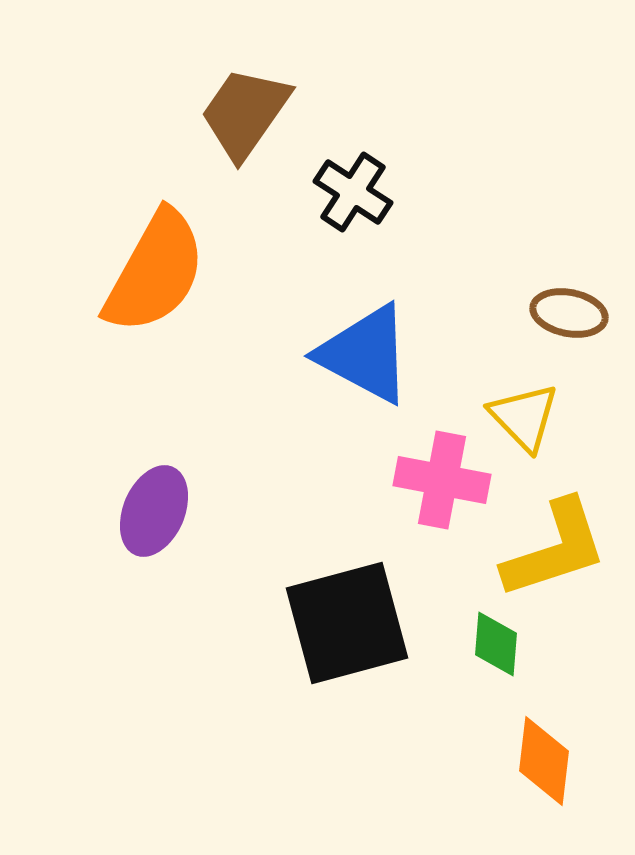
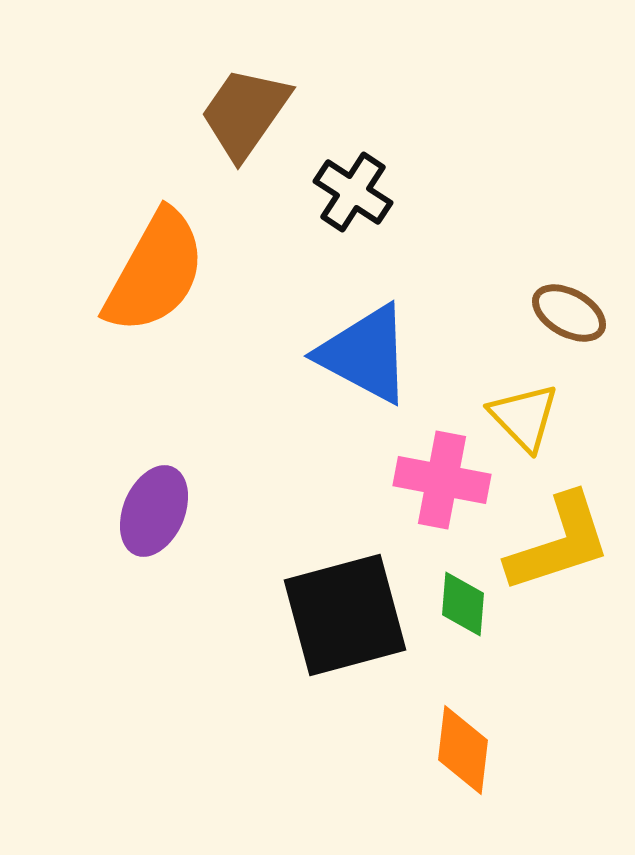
brown ellipse: rotated 18 degrees clockwise
yellow L-shape: moved 4 px right, 6 px up
black square: moved 2 px left, 8 px up
green diamond: moved 33 px left, 40 px up
orange diamond: moved 81 px left, 11 px up
